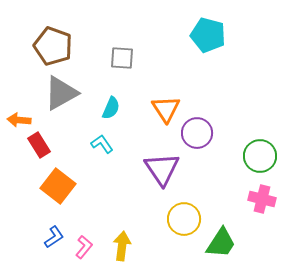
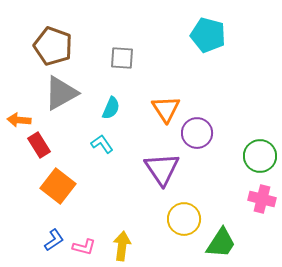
blue L-shape: moved 3 px down
pink L-shape: rotated 65 degrees clockwise
